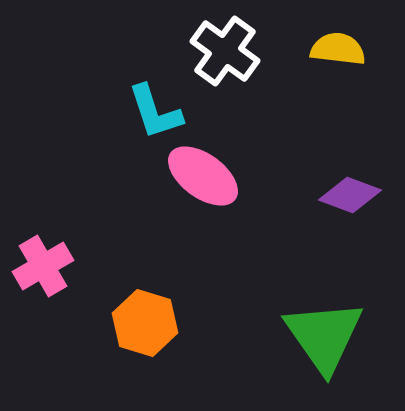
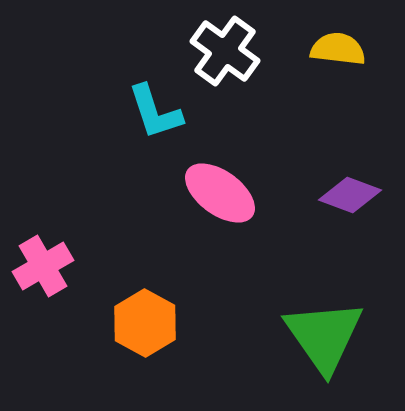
pink ellipse: moved 17 px right, 17 px down
orange hexagon: rotated 12 degrees clockwise
